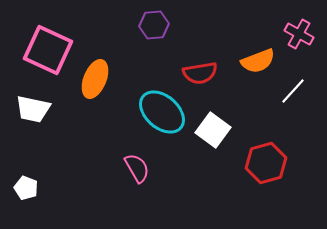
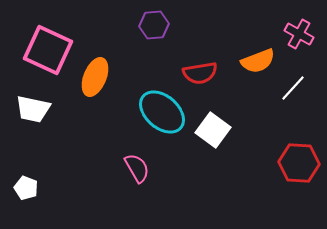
orange ellipse: moved 2 px up
white line: moved 3 px up
red hexagon: moved 33 px right; rotated 18 degrees clockwise
